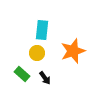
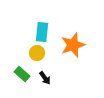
cyan rectangle: moved 2 px down
orange star: moved 6 px up
